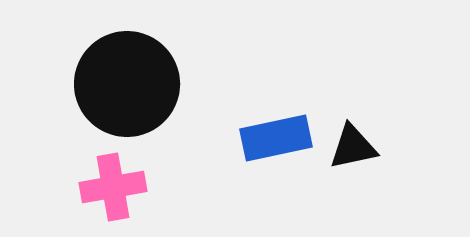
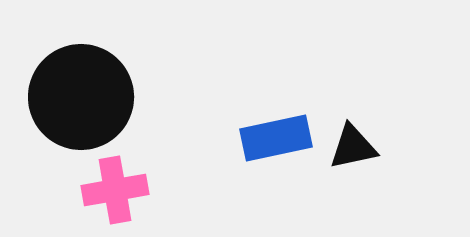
black circle: moved 46 px left, 13 px down
pink cross: moved 2 px right, 3 px down
